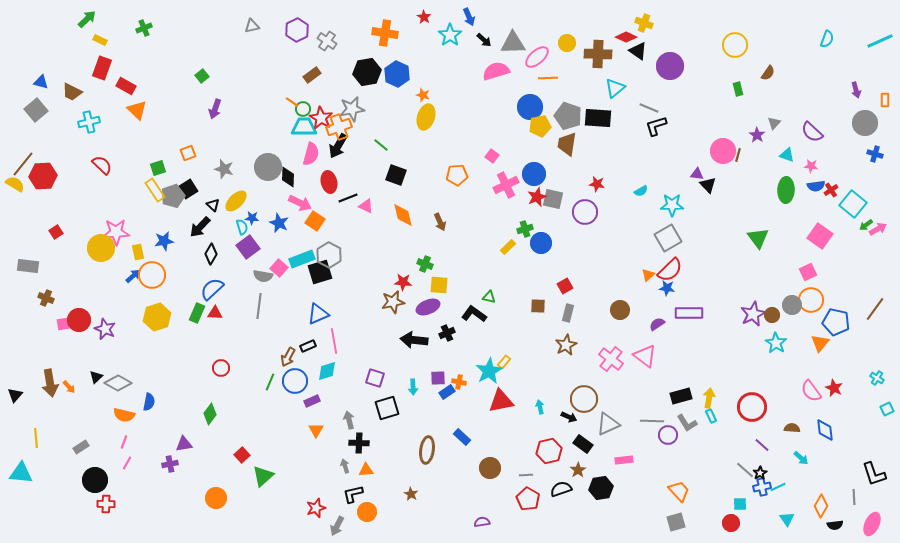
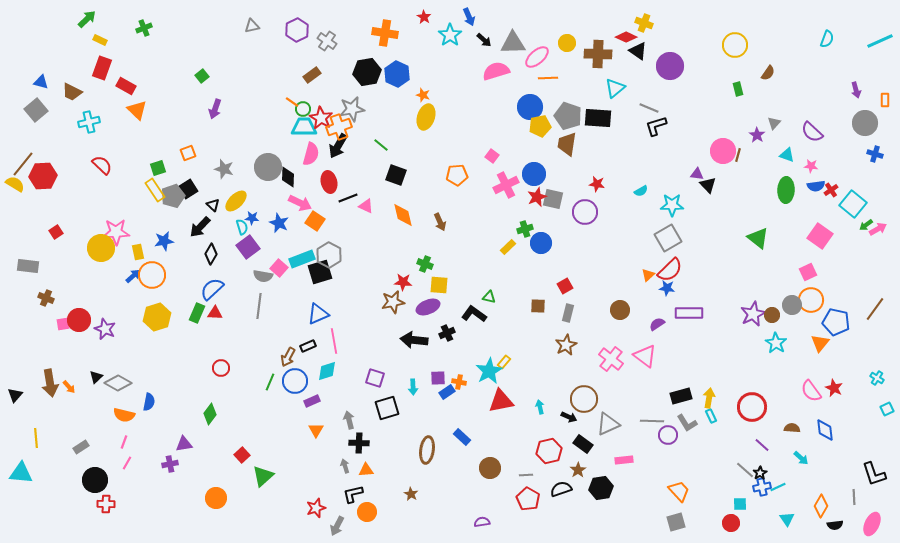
green triangle at (758, 238): rotated 15 degrees counterclockwise
